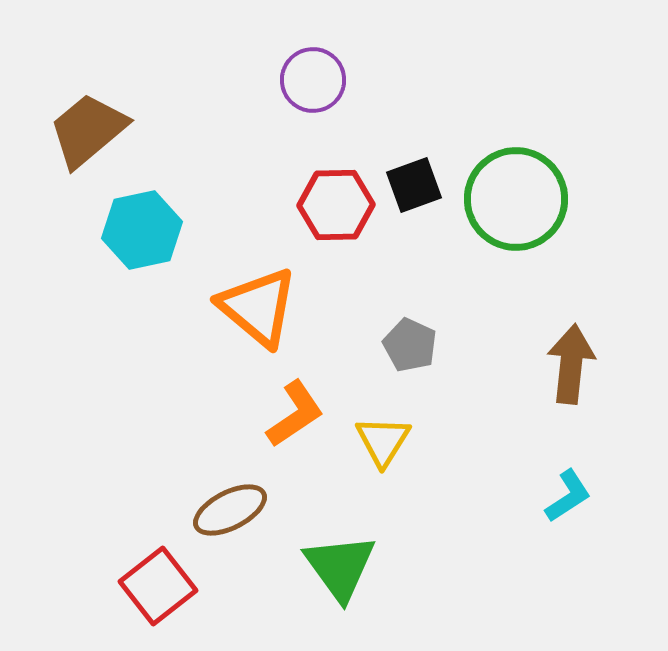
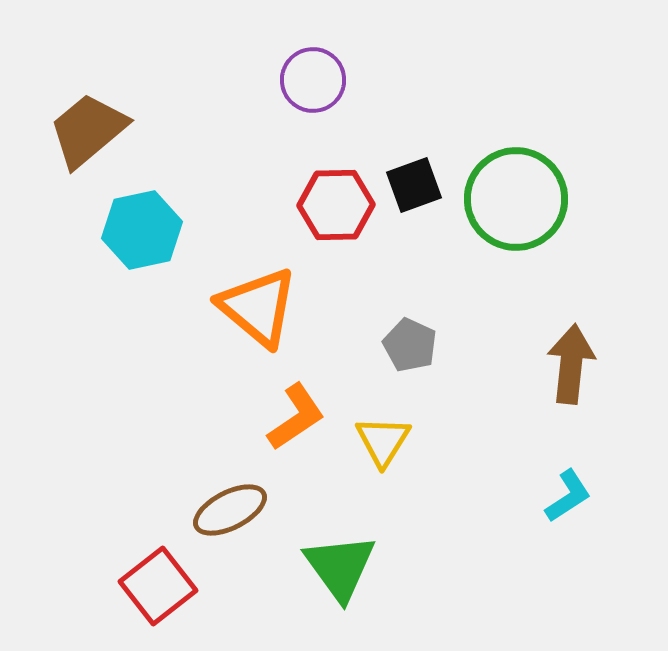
orange L-shape: moved 1 px right, 3 px down
